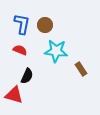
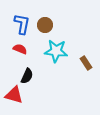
red semicircle: moved 1 px up
brown rectangle: moved 5 px right, 6 px up
